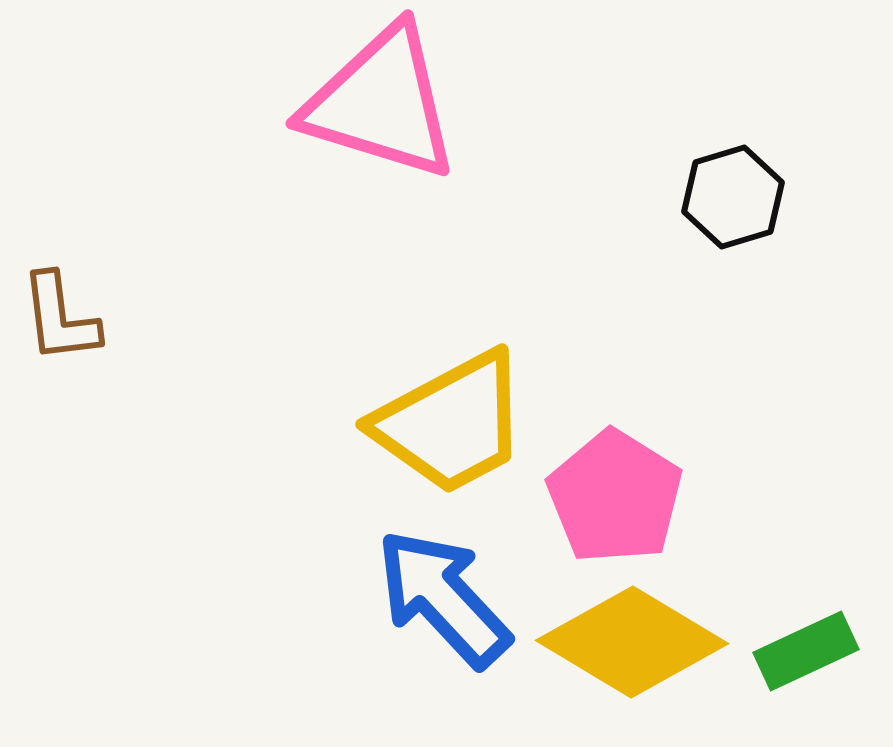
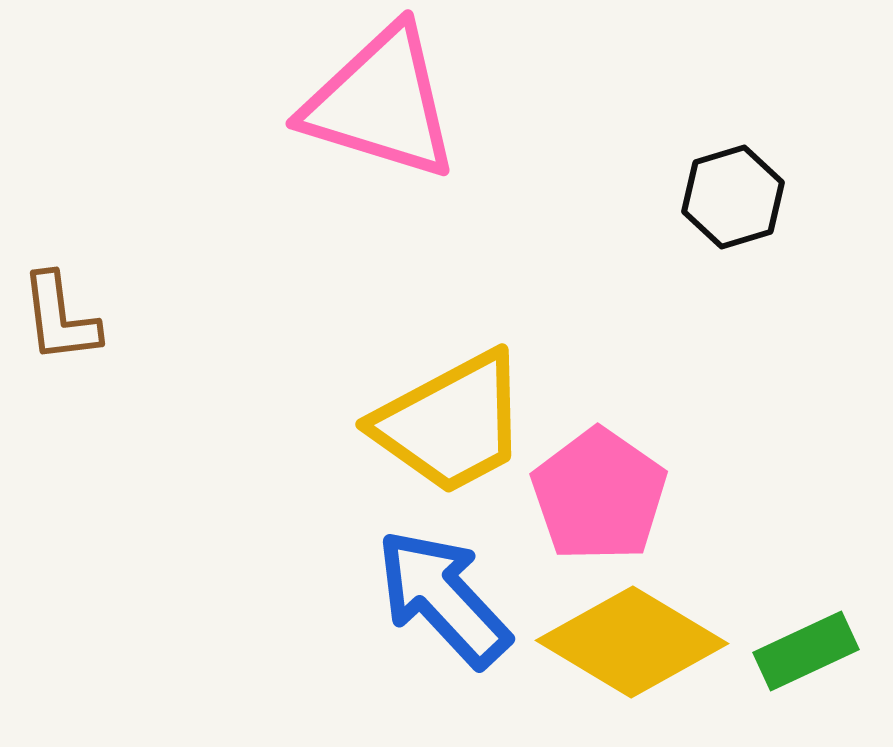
pink pentagon: moved 16 px left, 2 px up; rotated 3 degrees clockwise
